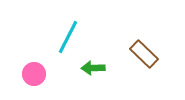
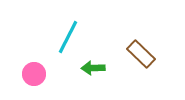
brown rectangle: moved 3 px left
